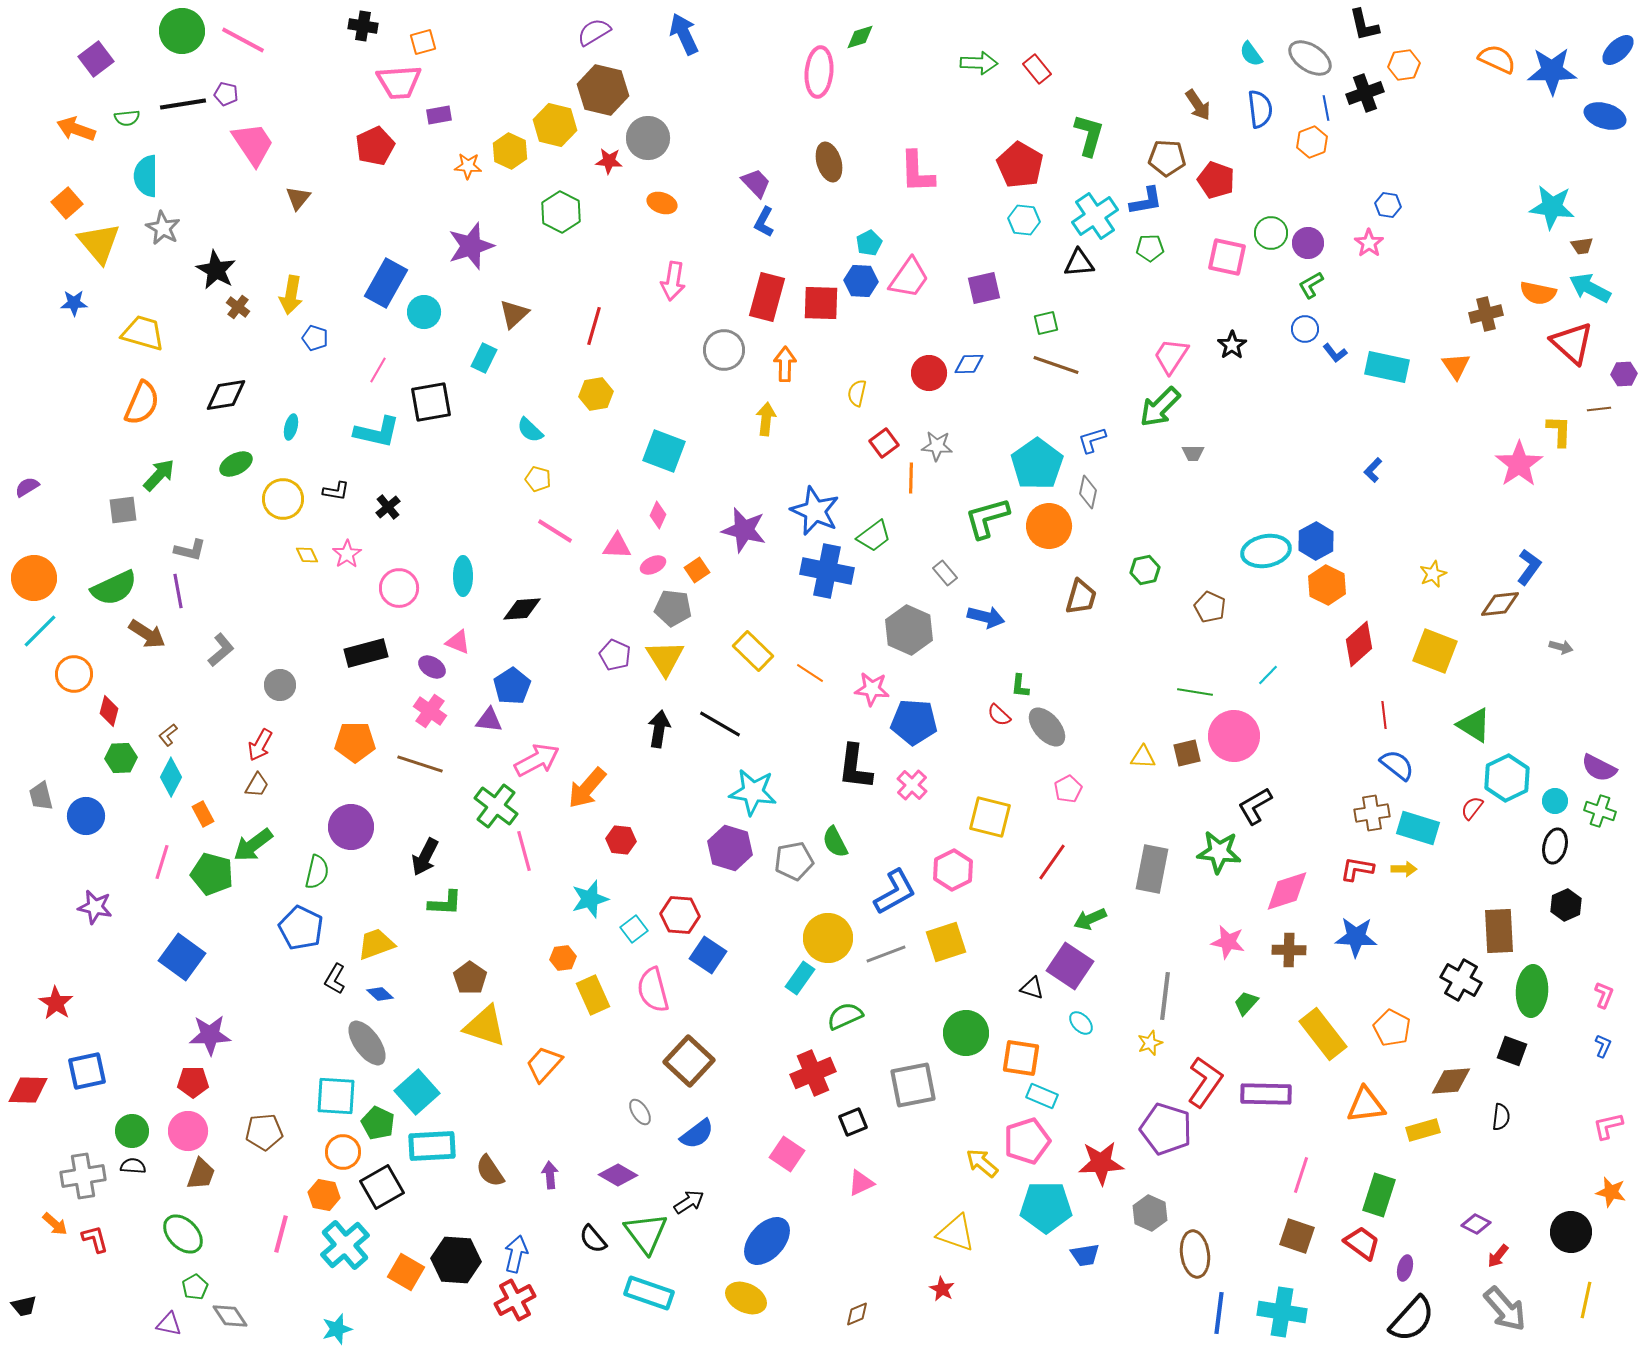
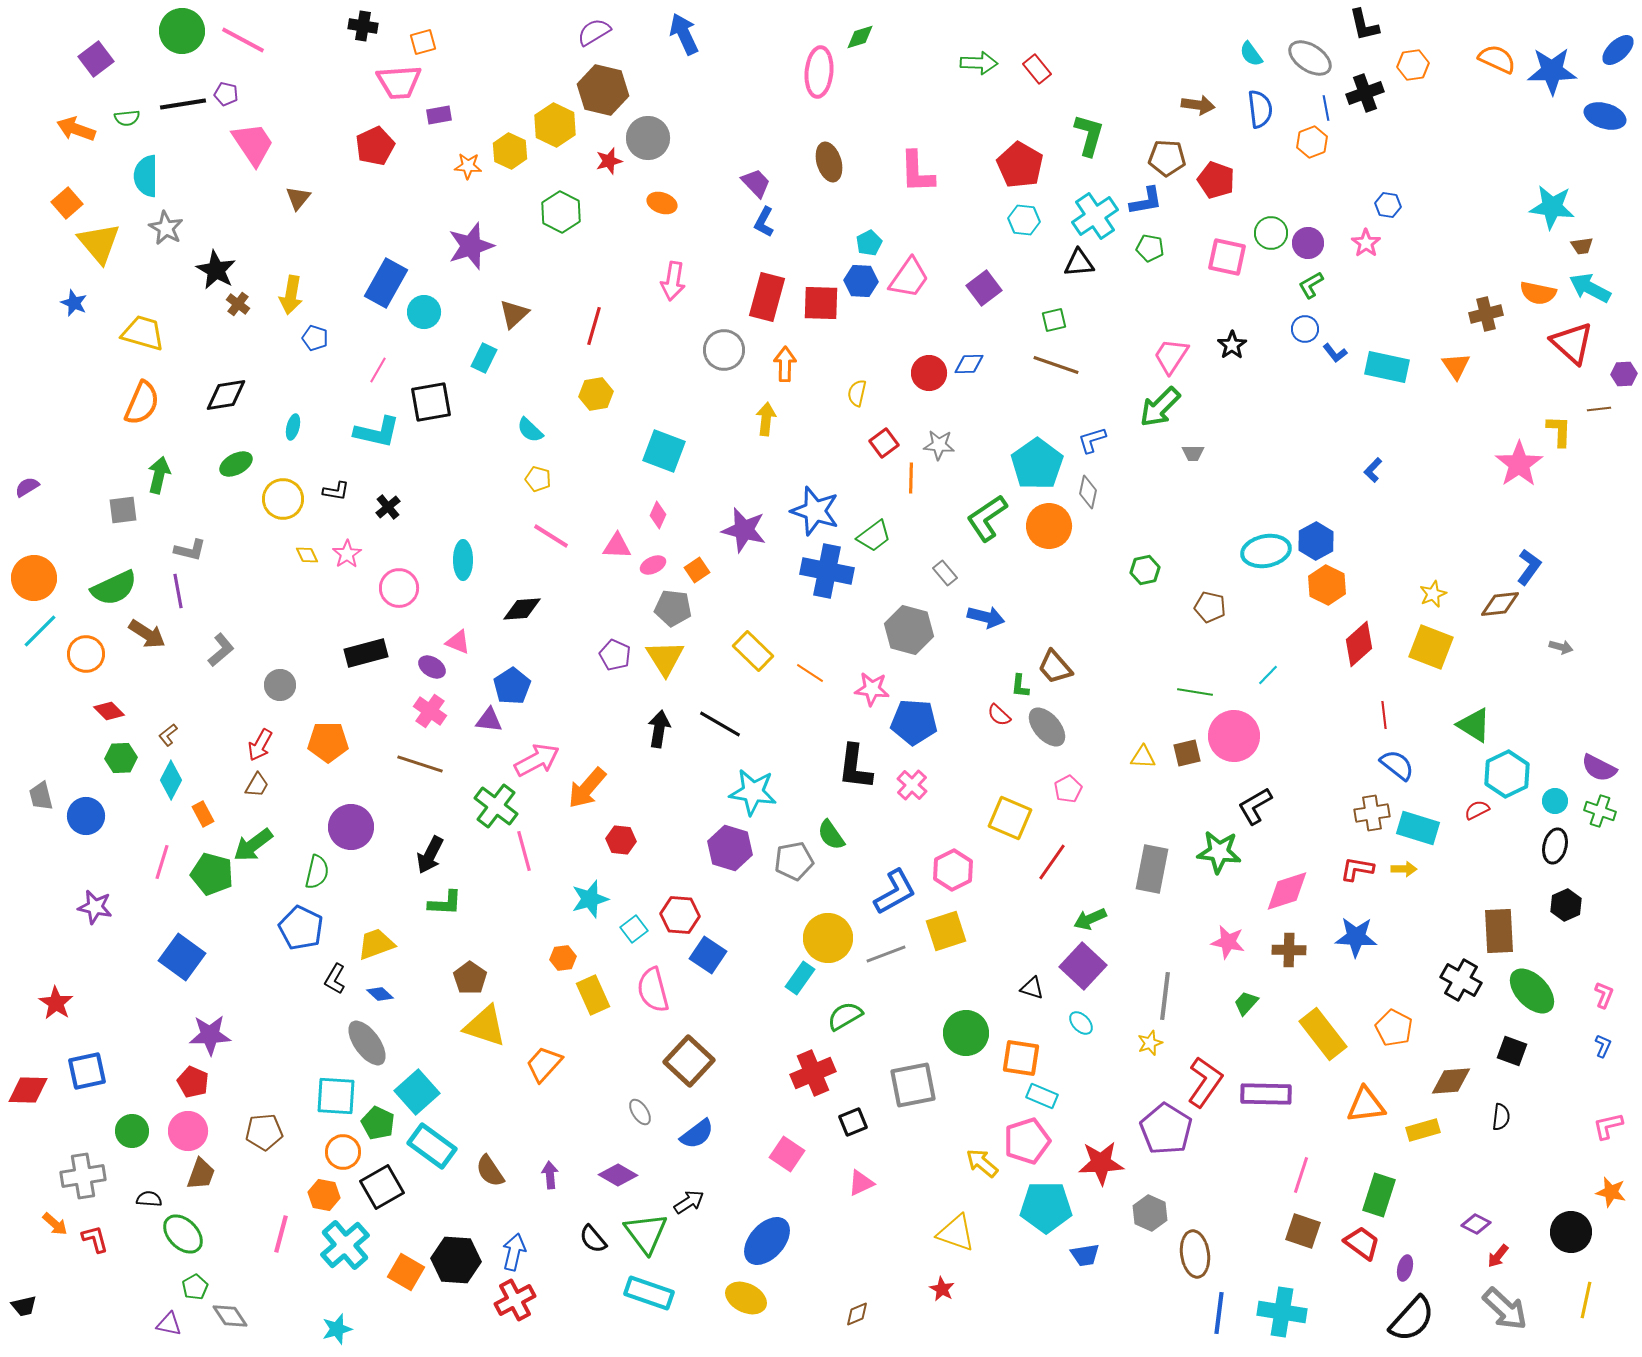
orange hexagon at (1404, 65): moved 9 px right
brown arrow at (1198, 105): rotated 48 degrees counterclockwise
yellow hexagon at (555, 125): rotated 12 degrees clockwise
red star at (609, 161): rotated 20 degrees counterclockwise
gray star at (163, 228): moved 3 px right
pink star at (1369, 243): moved 3 px left
green pentagon at (1150, 248): rotated 12 degrees clockwise
purple square at (984, 288): rotated 24 degrees counterclockwise
blue star at (74, 303): rotated 24 degrees clockwise
brown cross at (238, 307): moved 3 px up
green square at (1046, 323): moved 8 px right, 3 px up
cyan ellipse at (291, 427): moved 2 px right
gray star at (937, 446): moved 2 px right, 1 px up
green arrow at (159, 475): rotated 30 degrees counterclockwise
blue star at (815, 511): rotated 6 degrees counterclockwise
green L-shape at (987, 518): rotated 18 degrees counterclockwise
pink line at (555, 531): moved 4 px left, 5 px down
yellow star at (1433, 574): moved 20 px down
cyan ellipse at (463, 576): moved 16 px up
brown trapezoid at (1081, 597): moved 26 px left, 70 px down; rotated 123 degrees clockwise
brown pentagon at (1210, 607): rotated 12 degrees counterclockwise
gray hexagon at (909, 630): rotated 9 degrees counterclockwise
yellow square at (1435, 651): moved 4 px left, 4 px up
orange circle at (74, 674): moved 12 px right, 20 px up
red diamond at (109, 711): rotated 60 degrees counterclockwise
orange pentagon at (355, 742): moved 27 px left
cyan diamond at (171, 777): moved 3 px down
cyan hexagon at (1507, 778): moved 4 px up
red semicircle at (1472, 808): moved 5 px right, 2 px down; rotated 25 degrees clockwise
yellow square at (990, 817): moved 20 px right, 1 px down; rotated 9 degrees clockwise
green semicircle at (835, 842): moved 4 px left, 7 px up; rotated 8 degrees counterclockwise
black arrow at (425, 857): moved 5 px right, 2 px up
yellow square at (946, 942): moved 11 px up
purple square at (1070, 966): moved 13 px right; rotated 9 degrees clockwise
green ellipse at (1532, 991): rotated 48 degrees counterclockwise
green semicircle at (845, 1016): rotated 6 degrees counterclockwise
orange pentagon at (1392, 1028): moved 2 px right
red pentagon at (193, 1082): rotated 24 degrees clockwise
purple pentagon at (1166, 1129): rotated 15 degrees clockwise
cyan rectangle at (432, 1146): rotated 39 degrees clockwise
black semicircle at (133, 1166): moved 16 px right, 33 px down
brown square at (1297, 1236): moved 6 px right, 5 px up
blue arrow at (516, 1254): moved 2 px left, 2 px up
gray arrow at (1505, 1309): rotated 6 degrees counterclockwise
